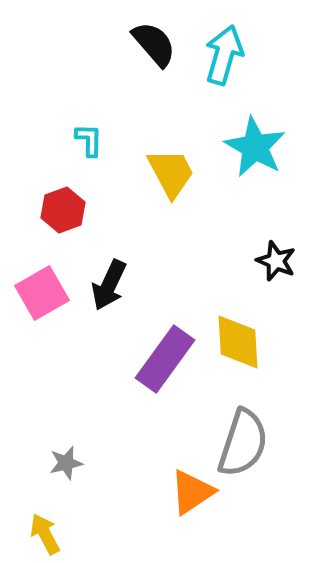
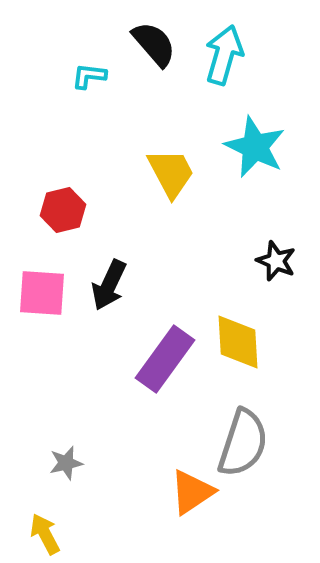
cyan L-shape: moved 64 px up; rotated 84 degrees counterclockwise
cyan star: rotated 4 degrees counterclockwise
red hexagon: rotated 6 degrees clockwise
pink square: rotated 34 degrees clockwise
